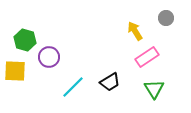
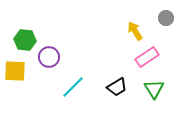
green hexagon: rotated 10 degrees counterclockwise
black trapezoid: moved 7 px right, 5 px down
